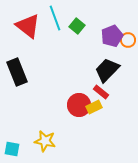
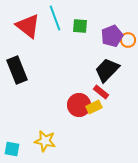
green square: moved 3 px right; rotated 35 degrees counterclockwise
black rectangle: moved 2 px up
